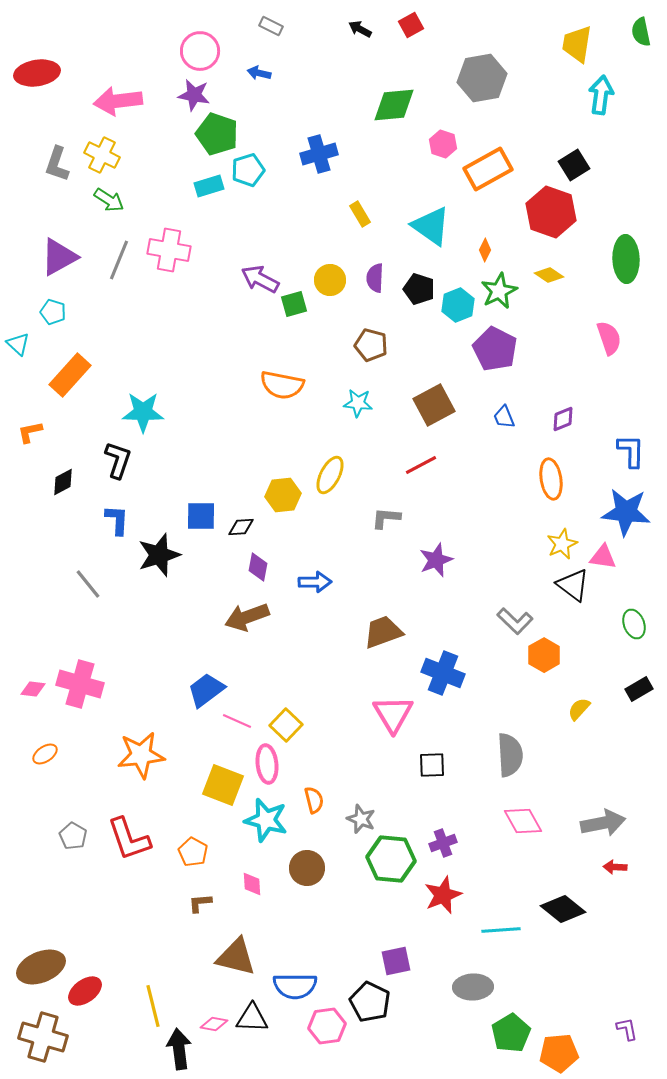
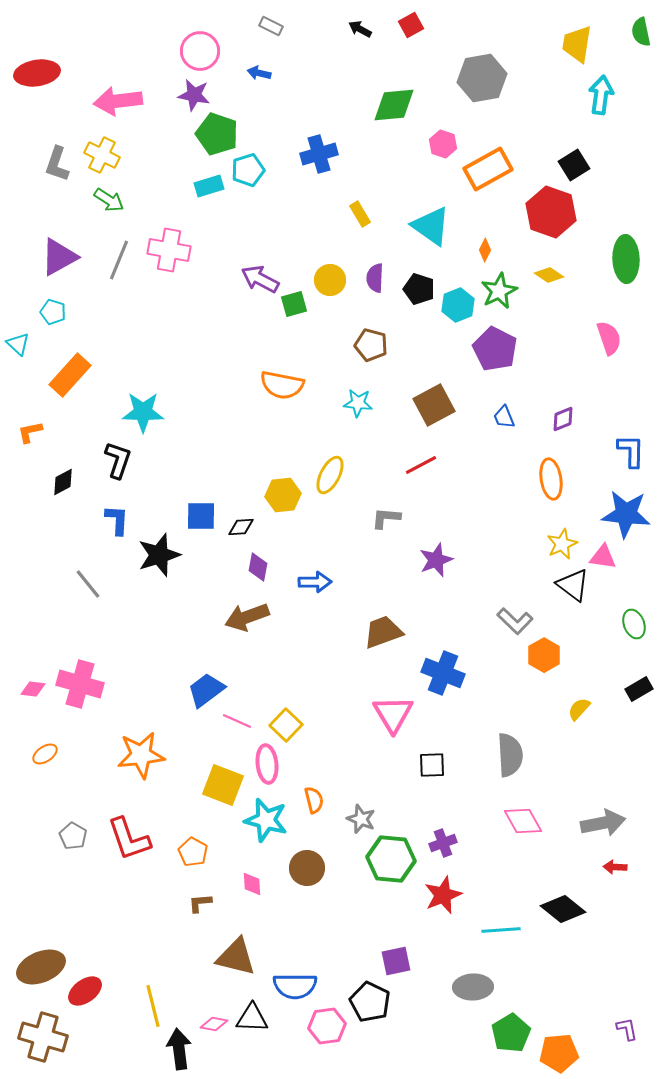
blue star at (626, 512): moved 2 px down
